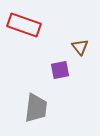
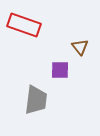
purple square: rotated 12 degrees clockwise
gray trapezoid: moved 8 px up
